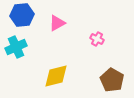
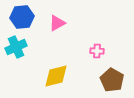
blue hexagon: moved 2 px down
pink cross: moved 12 px down; rotated 24 degrees counterclockwise
